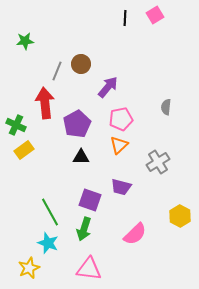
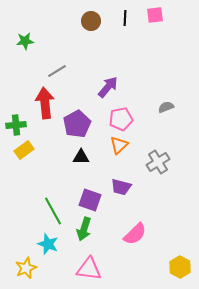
pink square: rotated 24 degrees clockwise
brown circle: moved 10 px right, 43 px up
gray line: rotated 36 degrees clockwise
gray semicircle: rotated 63 degrees clockwise
green cross: rotated 30 degrees counterclockwise
green line: moved 3 px right, 1 px up
yellow hexagon: moved 51 px down
cyan star: moved 1 px down
yellow star: moved 3 px left
